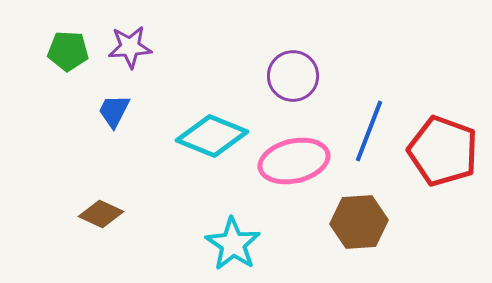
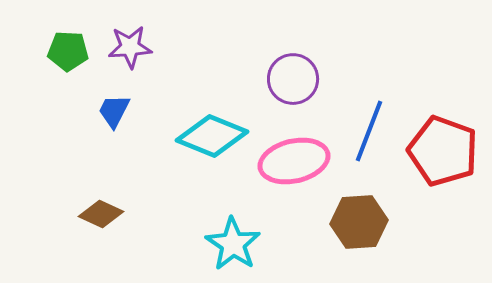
purple circle: moved 3 px down
